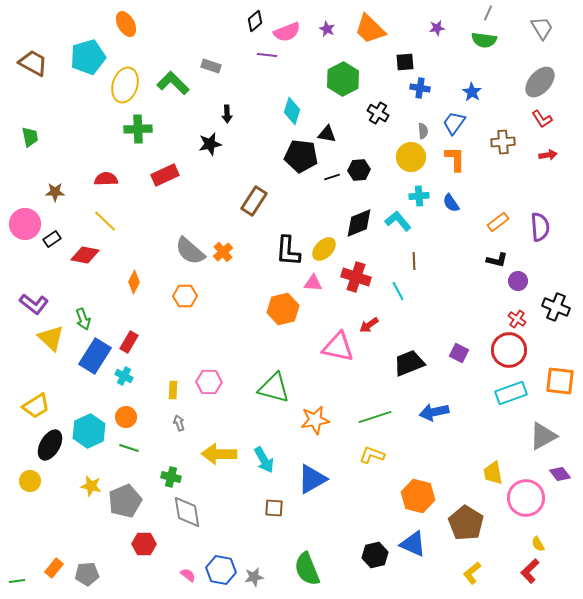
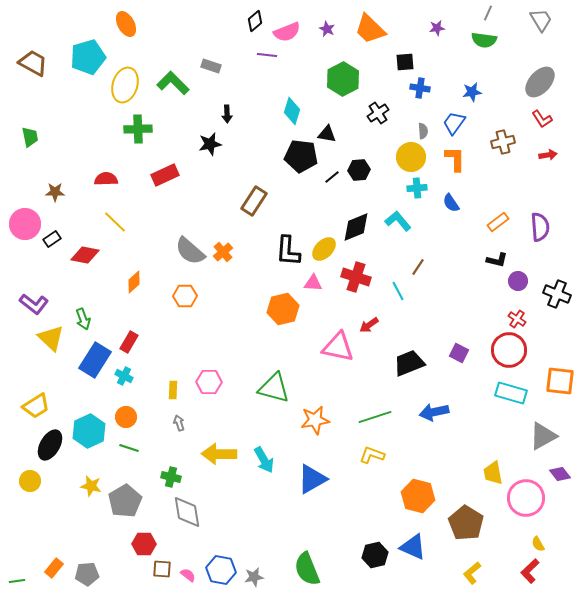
gray trapezoid at (542, 28): moved 1 px left, 8 px up
blue star at (472, 92): rotated 30 degrees clockwise
black cross at (378, 113): rotated 25 degrees clockwise
brown cross at (503, 142): rotated 10 degrees counterclockwise
black line at (332, 177): rotated 21 degrees counterclockwise
cyan cross at (419, 196): moved 2 px left, 8 px up
yellow line at (105, 221): moved 10 px right, 1 px down
black diamond at (359, 223): moved 3 px left, 4 px down
brown line at (414, 261): moved 4 px right, 6 px down; rotated 36 degrees clockwise
orange diamond at (134, 282): rotated 20 degrees clockwise
black cross at (556, 307): moved 1 px right, 13 px up
blue rectangle at (95, 356): moved 4 px down
cyan rectangle at (511, 393): rotated 36 degrees clockwise
gray pentagon at (125, 501): rotated 8 degrees counterclockwise
brown square at (274, 508): moved 112 px left, 61 px down
blue triangle at (413, 544): moved 3 px down
